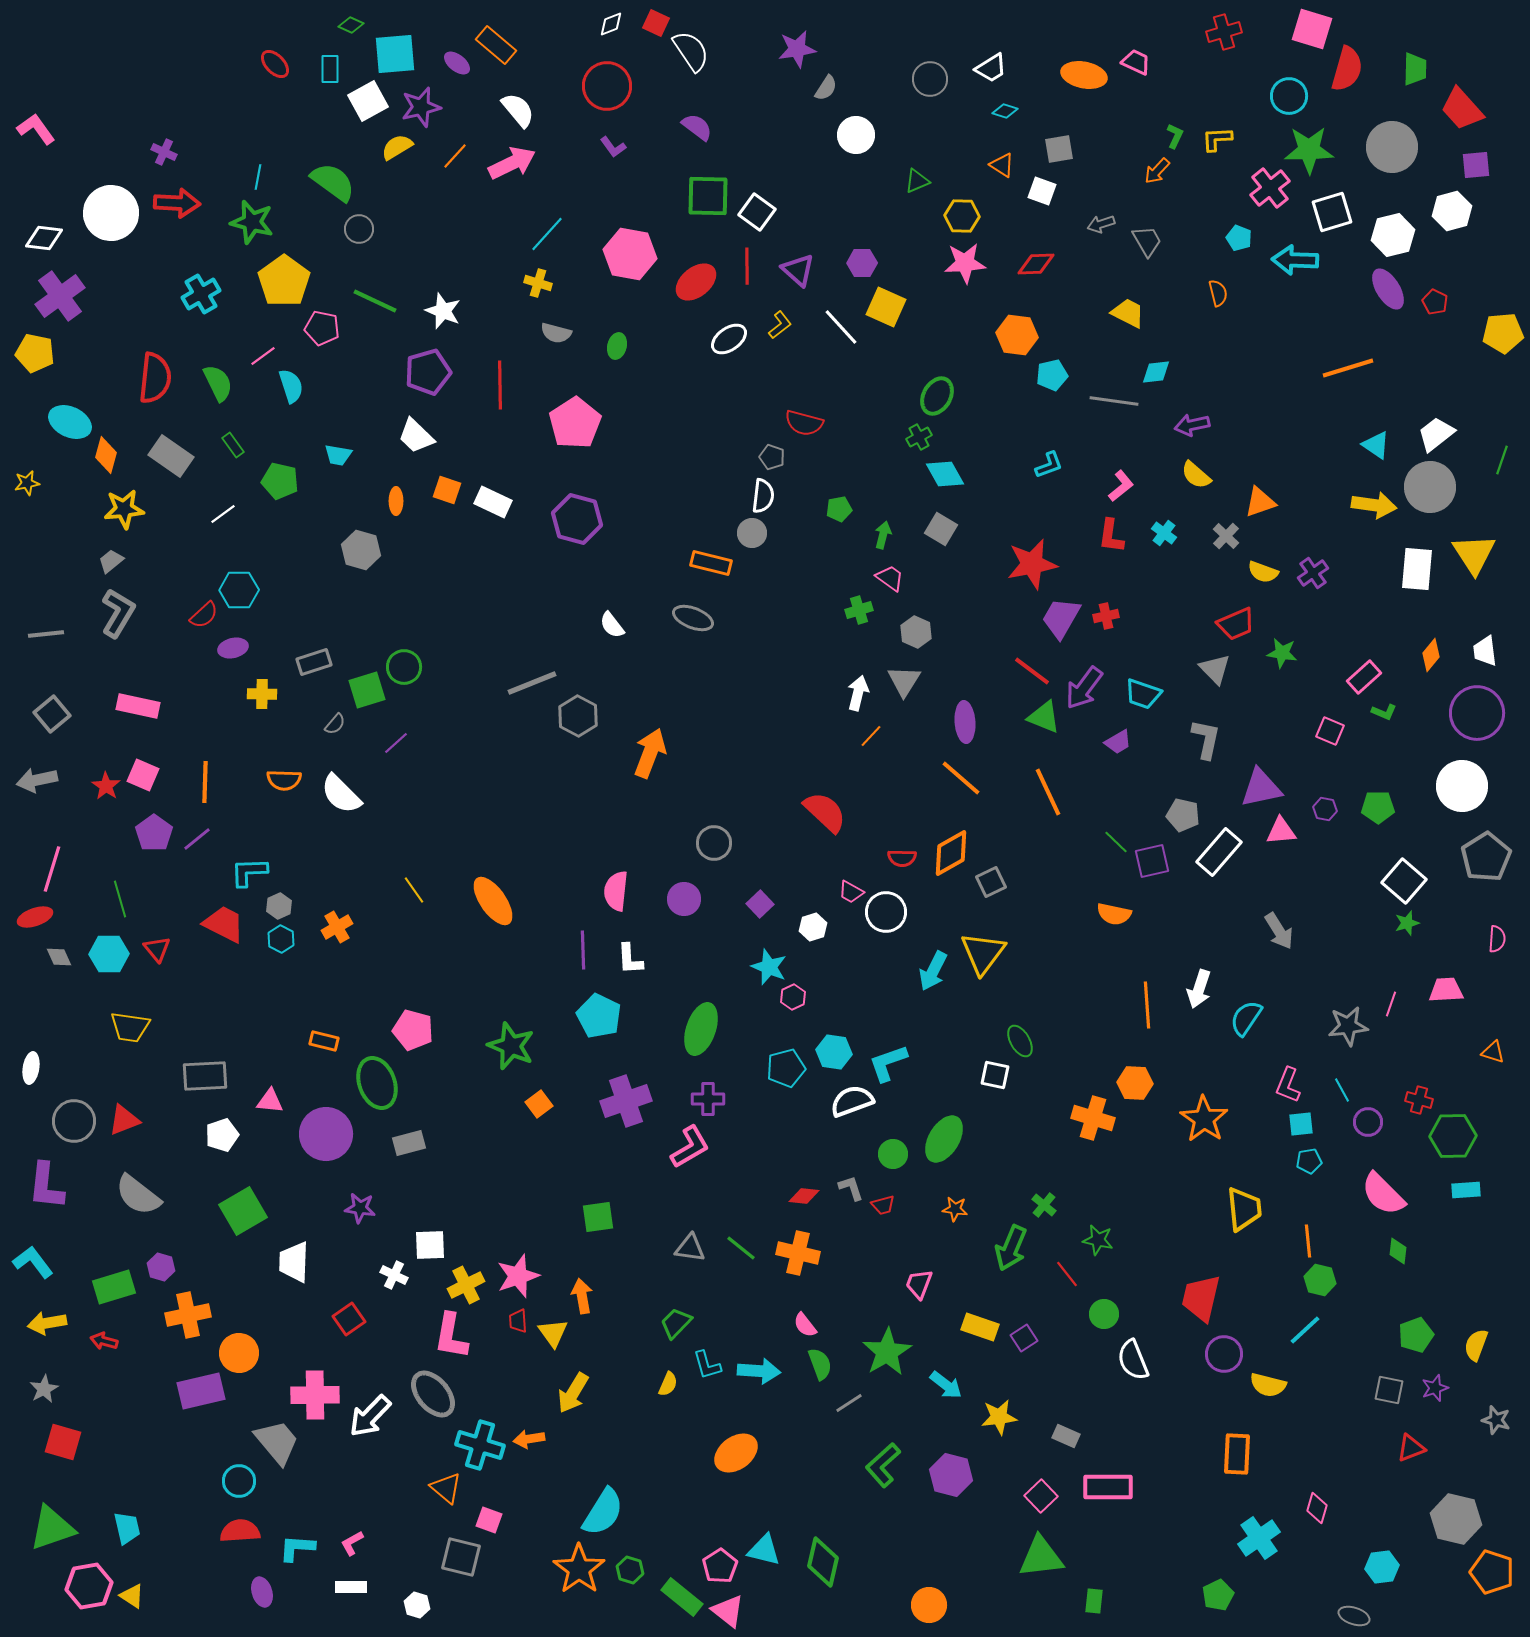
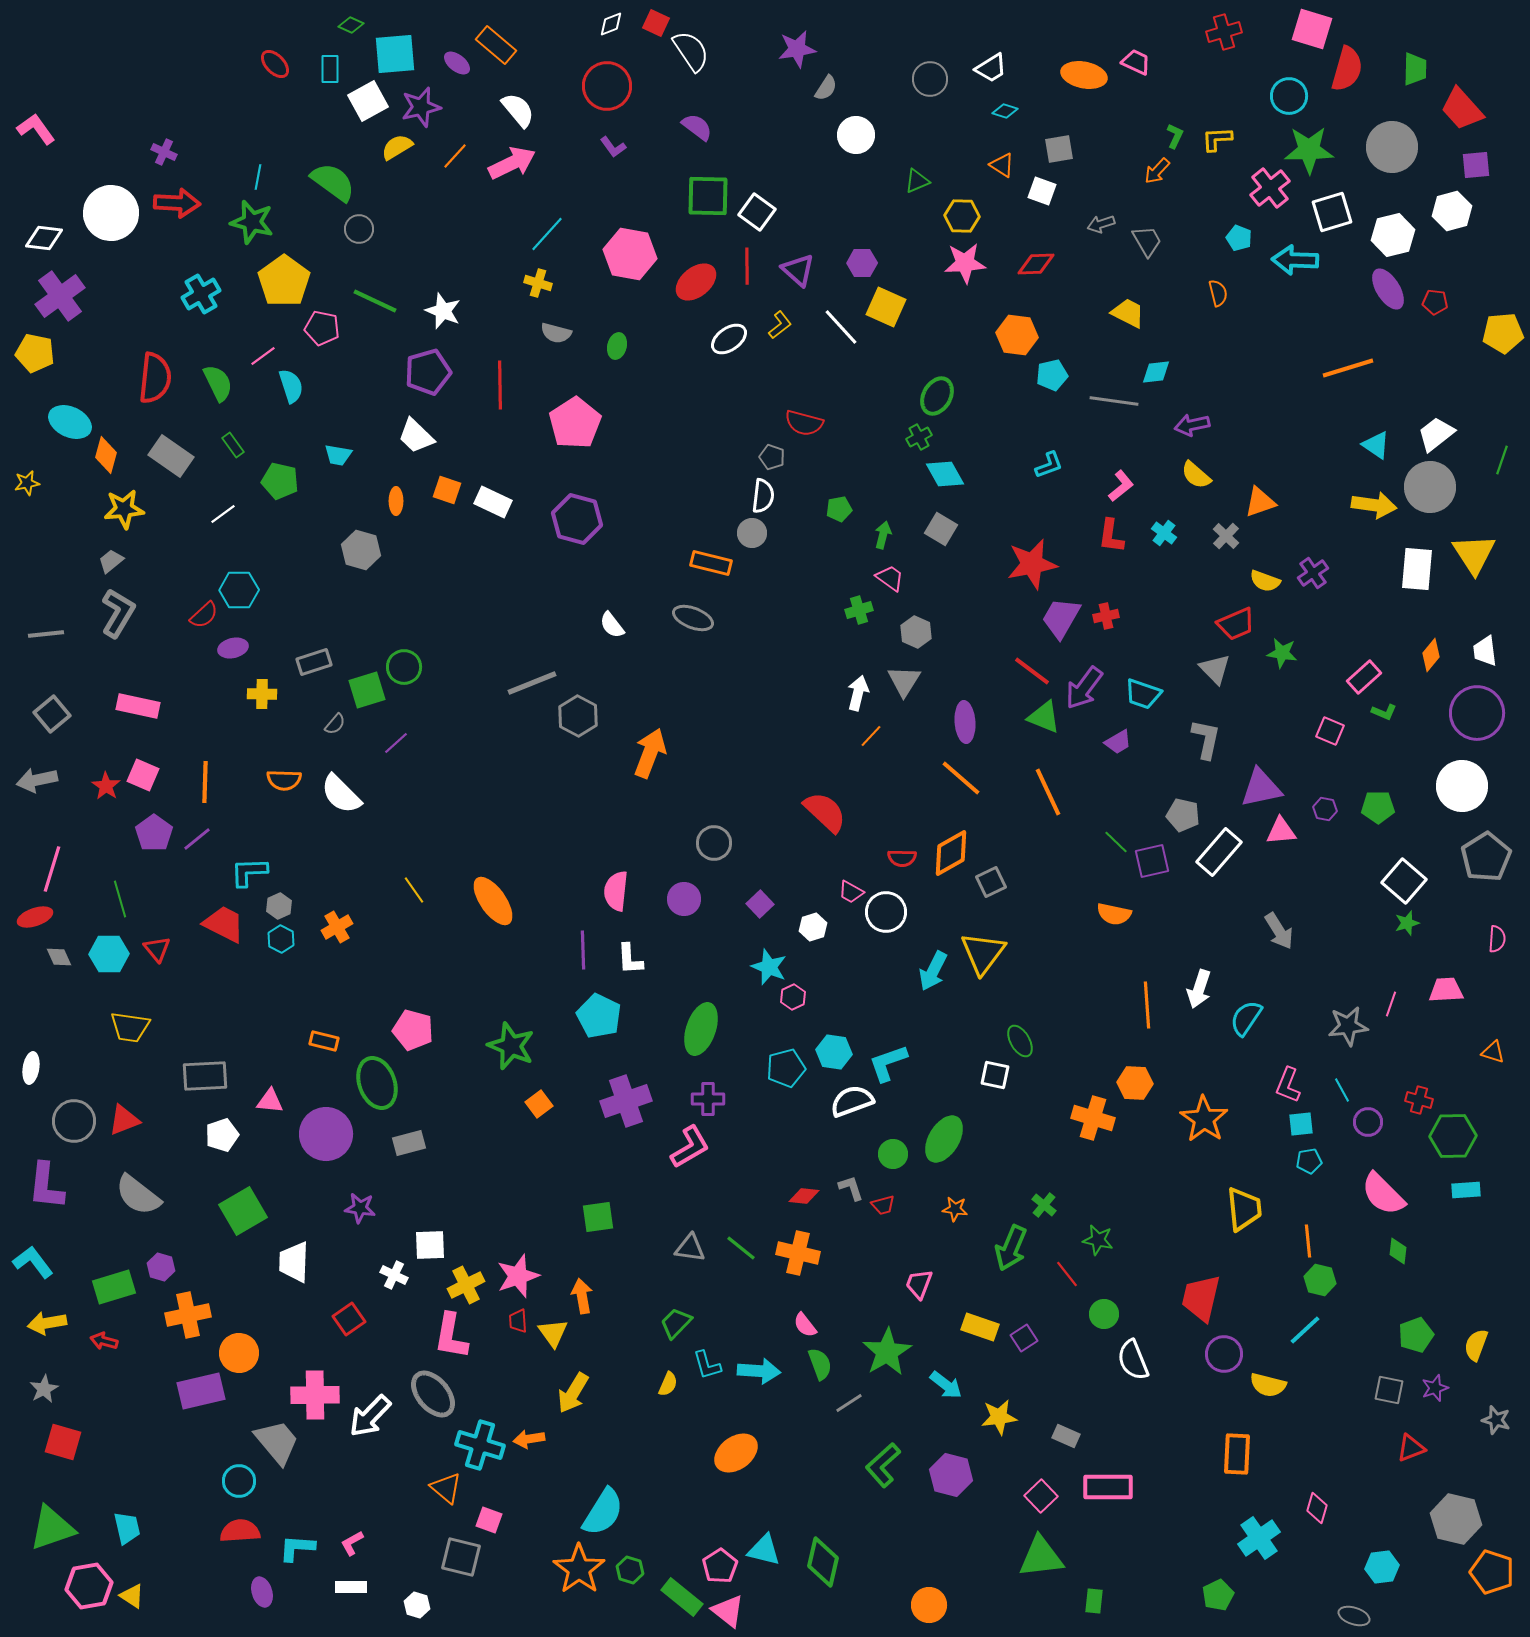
red pentagon at (1435, 302): rotated 20 degrees counterclockwise
yellow semicircle at (1263, 572): moved 2 px right, 9 px down
